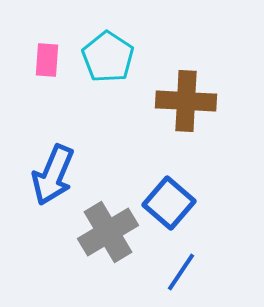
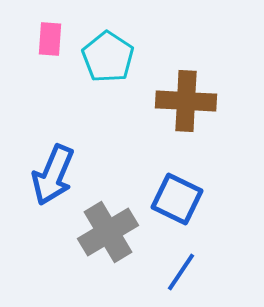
pink rectangle: moved 3 px right, 21 px up
blue square: moved 8 px right, 4 px up; rotated 15 degrees counterclockwise
